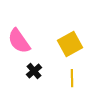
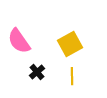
black cross: moved 3 px right, 1 px down
yellow line: moved 2 px up
